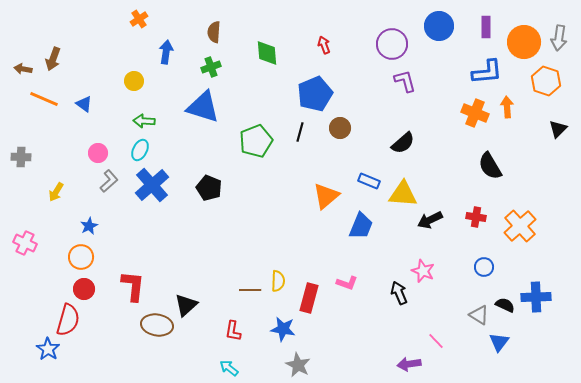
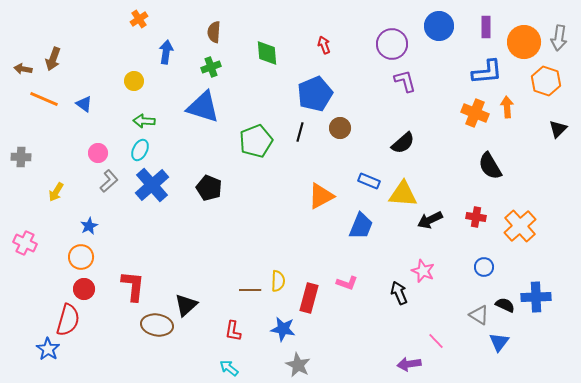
orange triangle at (326, 196): moved 5 px left; rotated 12 degrees clockwise
